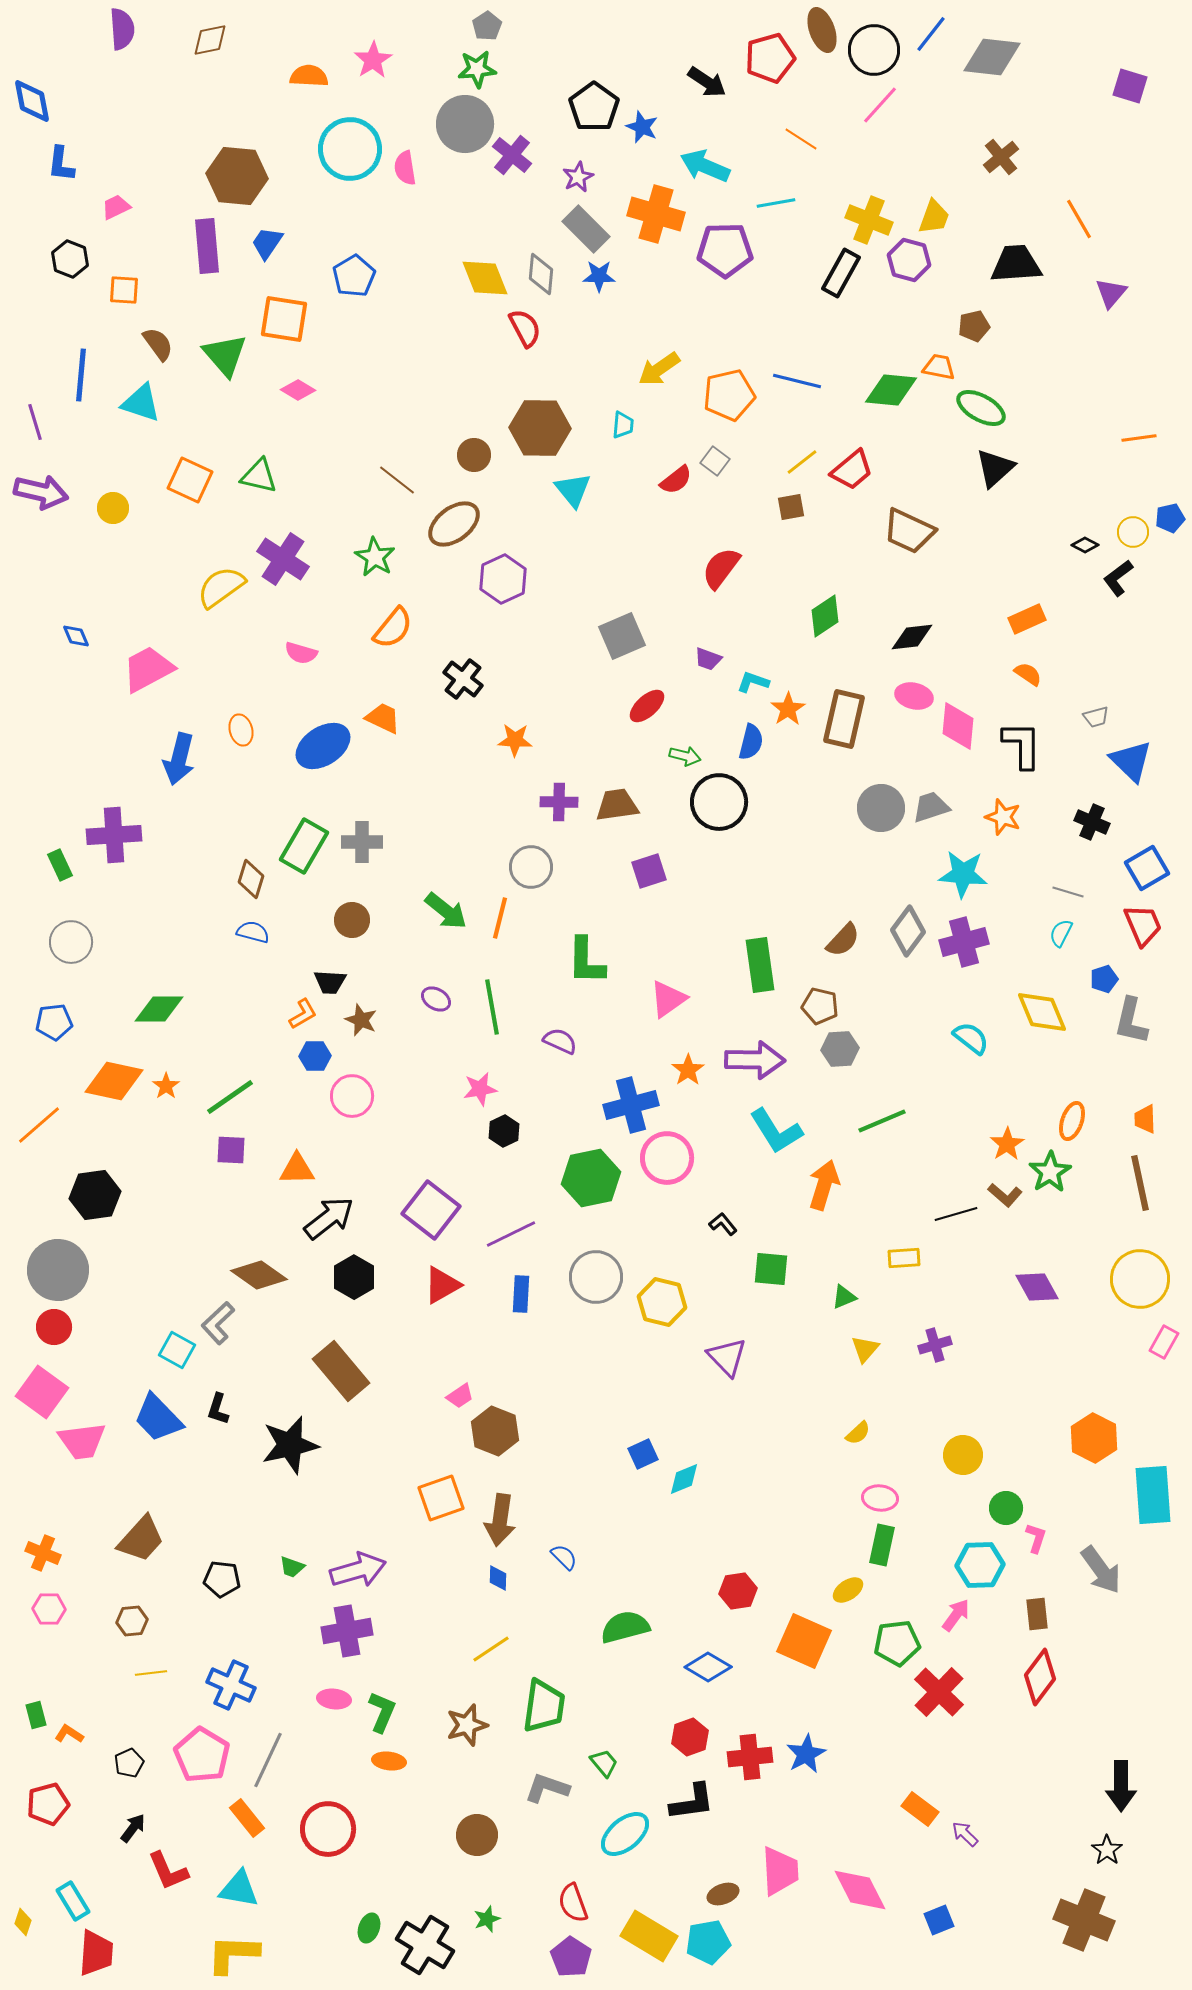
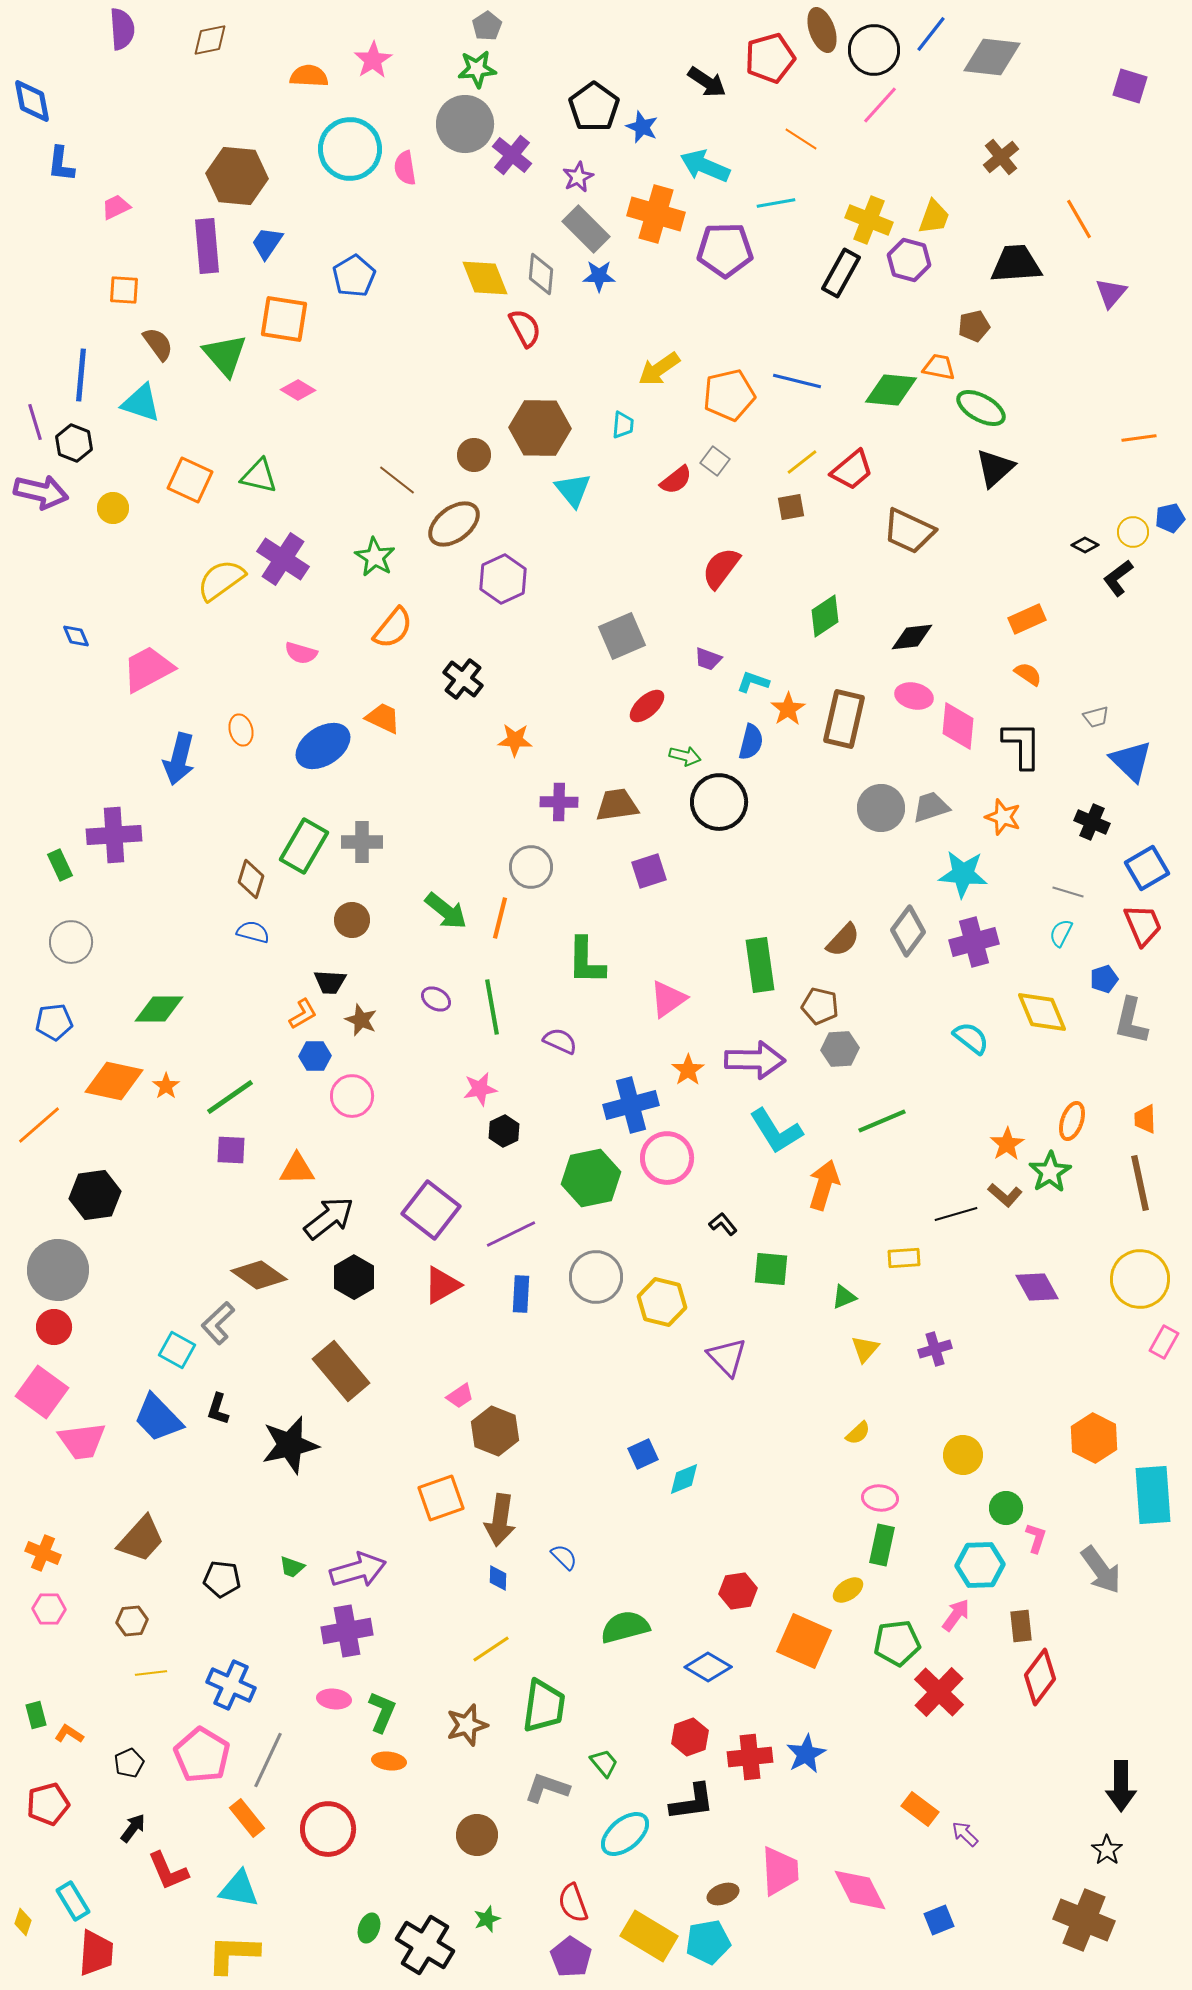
black hexagon at (70, 259): moved 4 px right, 184 px down
yellow semicircle at (221, 587): moved 7 px up
purple cross at (964, 942): moved 10 px right
purple cross at (935, 1345): moved 4 px down
brown rectangle at (1037, 1614): moved 16 px left, 12 px down
